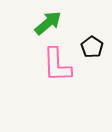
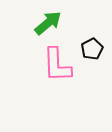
black pentagon: moved 2 px down; rotated 10 degrees clockwise
